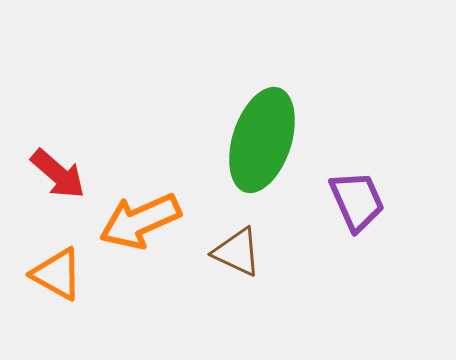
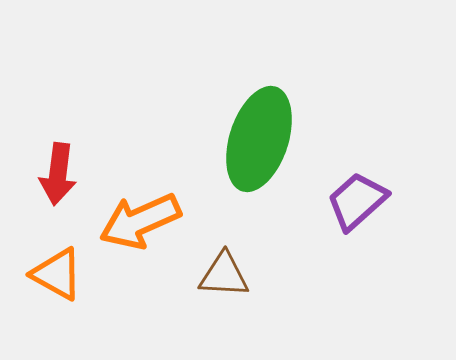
green ellipse: moved 3 px left, 1 px up
red arrow: rotated 56 degrees clockwise
purple trapezoid: rotated 108 degrees counterclockwise
brown triangle: moved 13 px left, 23 px down; rotated 22 degrees counterclockwise
